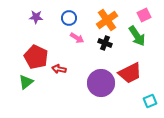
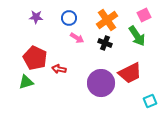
red pentagon: moved 1 px left, 1 px down
green triangle: rotated 21 degrees clockwise
